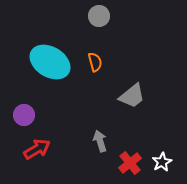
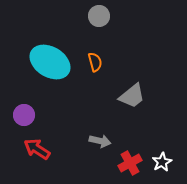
gray arrow: rotated 120 degrees clockwise
red arrow: rotated 116 degrees counterclockwise
red cross: rotated 10 degrees clockwise
